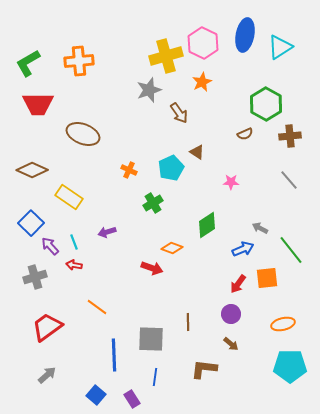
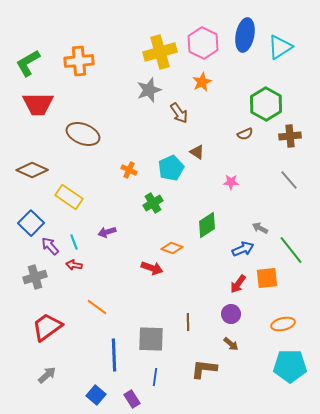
yellow cross at (166, 56): moved 6 px left, 4 px up
